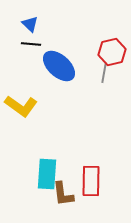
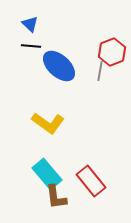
black line: moved 2 px down
red hexagon: rotated 8 degrees counterclockwise
gray line: moved 4 px left, 2 px up
yellow L-shape: moved 27 px right, 17 px down
cyan rectangle: rotated 44 degrees counterclockwise
red rectangle: rotated 40 degrees counterclockwise
brown L-shape: moved 7 px left, 3 px down
